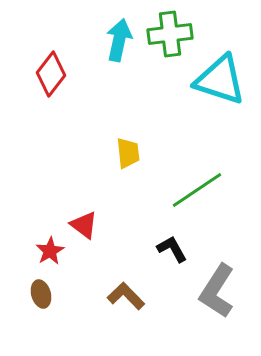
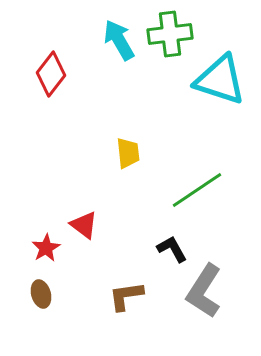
cyan arrow: rotated 42 degrees counterclockwise
red star: moved 4 px left, 3 px up
gray L-shape: moved 13 px left
brown L-shape: rotated 54 degrees counterclockwise
